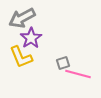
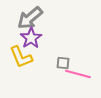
gray arrow: moved 8 px right; rotated 12 degrees counterclockwise
gray square: rotated 24 degrees clockwise
